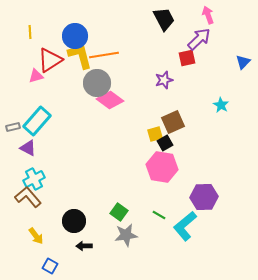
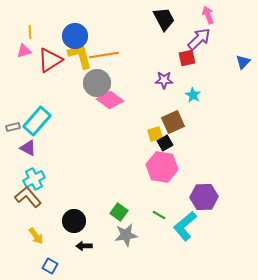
pink triangle: moved 12 px left, 25 px up
purple star: rotated 18 degrees clockwise
cyan star: moved 28 px left, 10 px up
